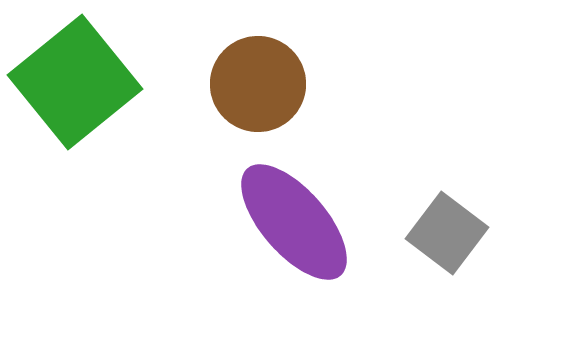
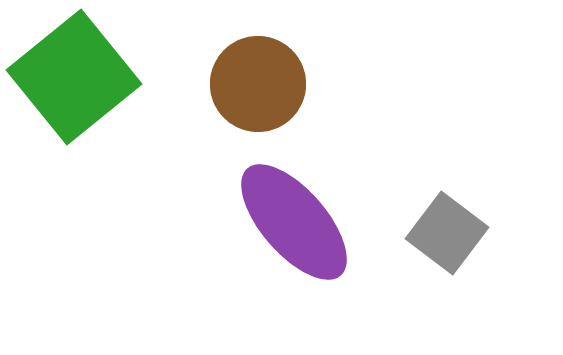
green square: moved 1 px left, 5 px up
